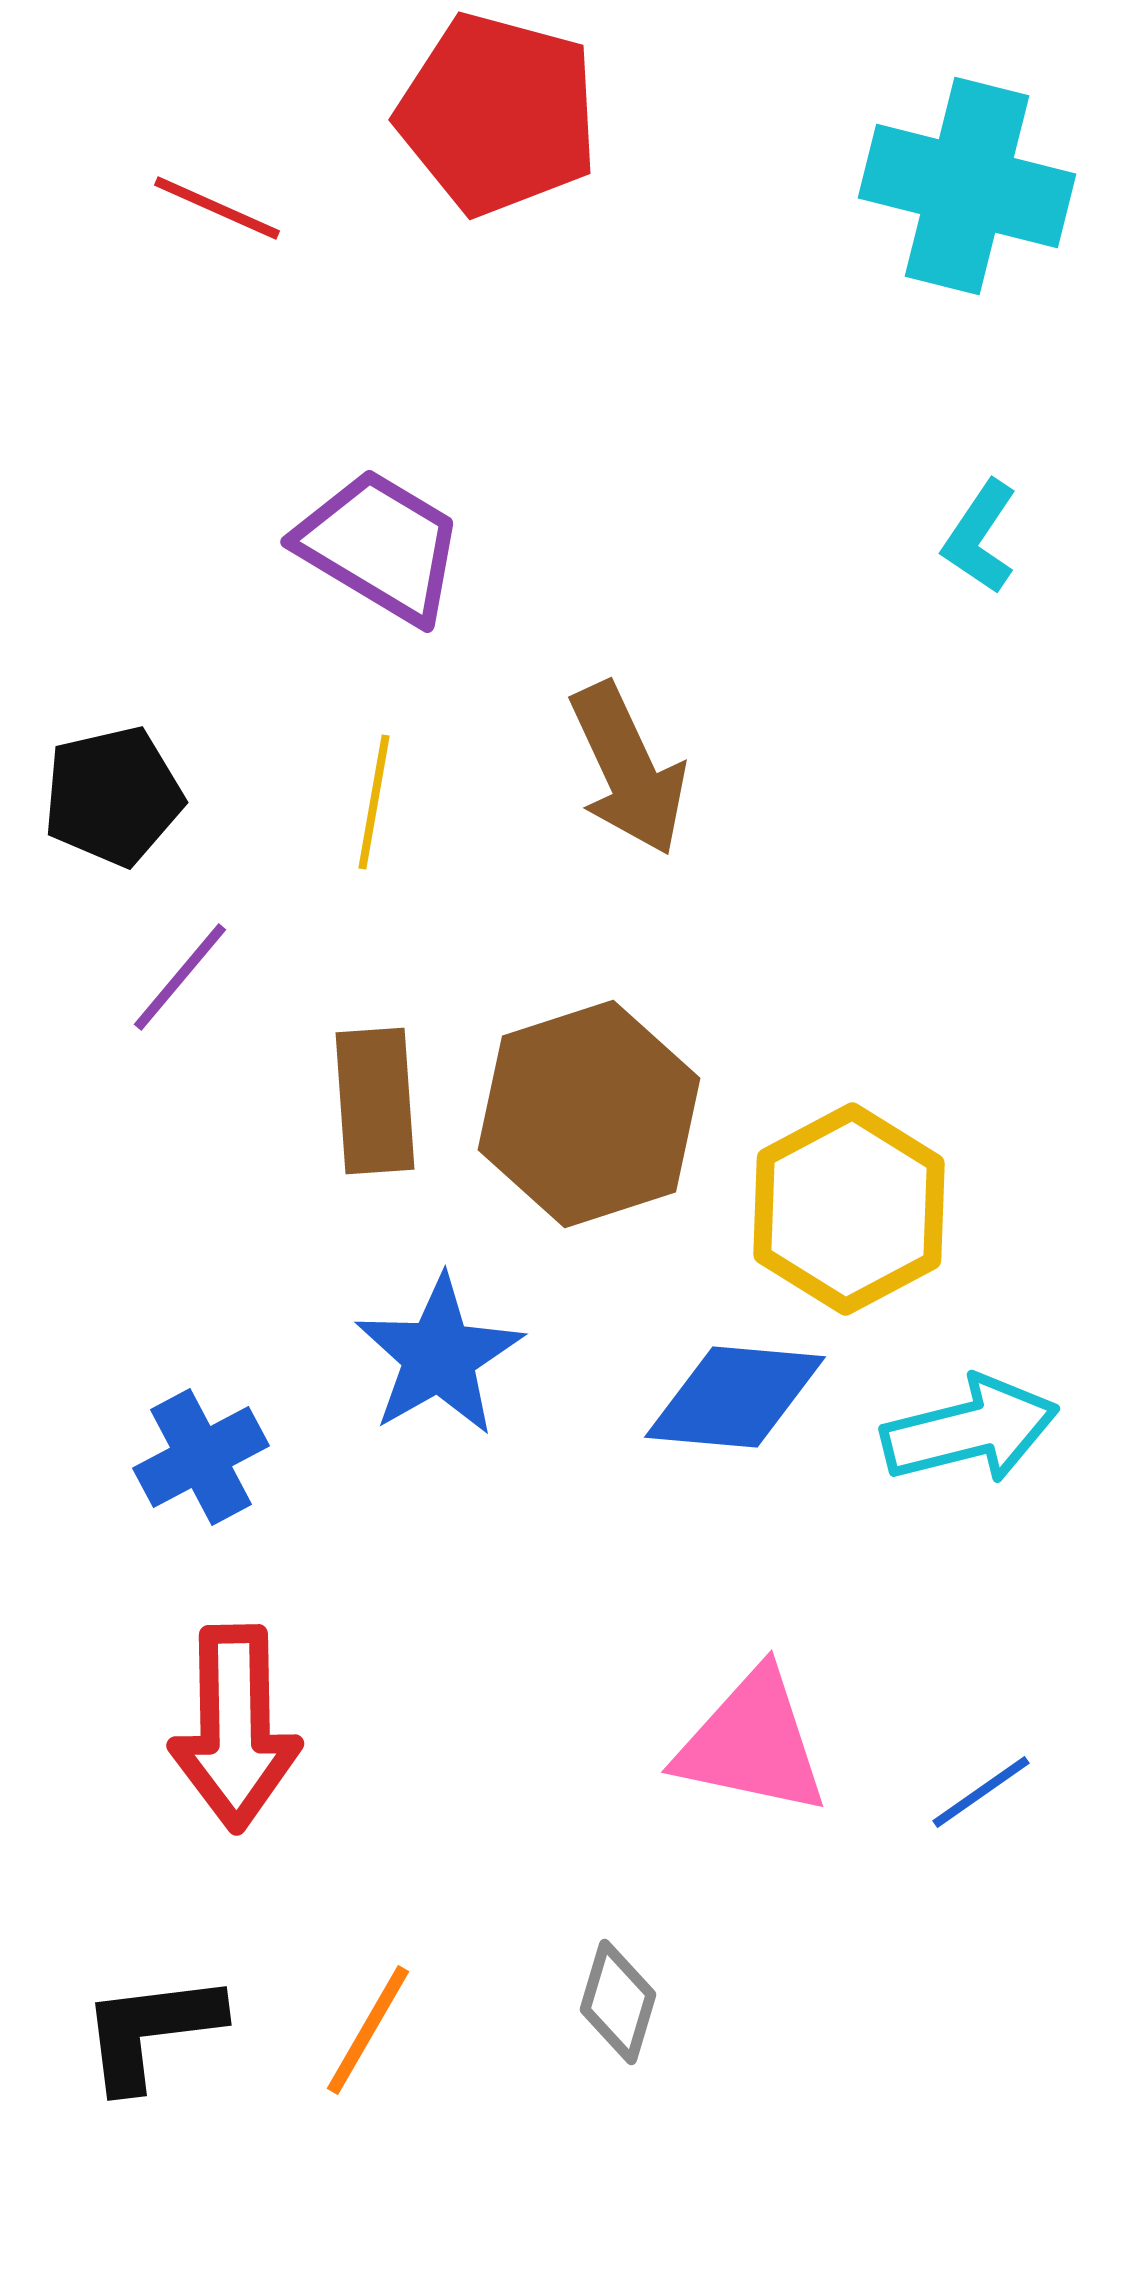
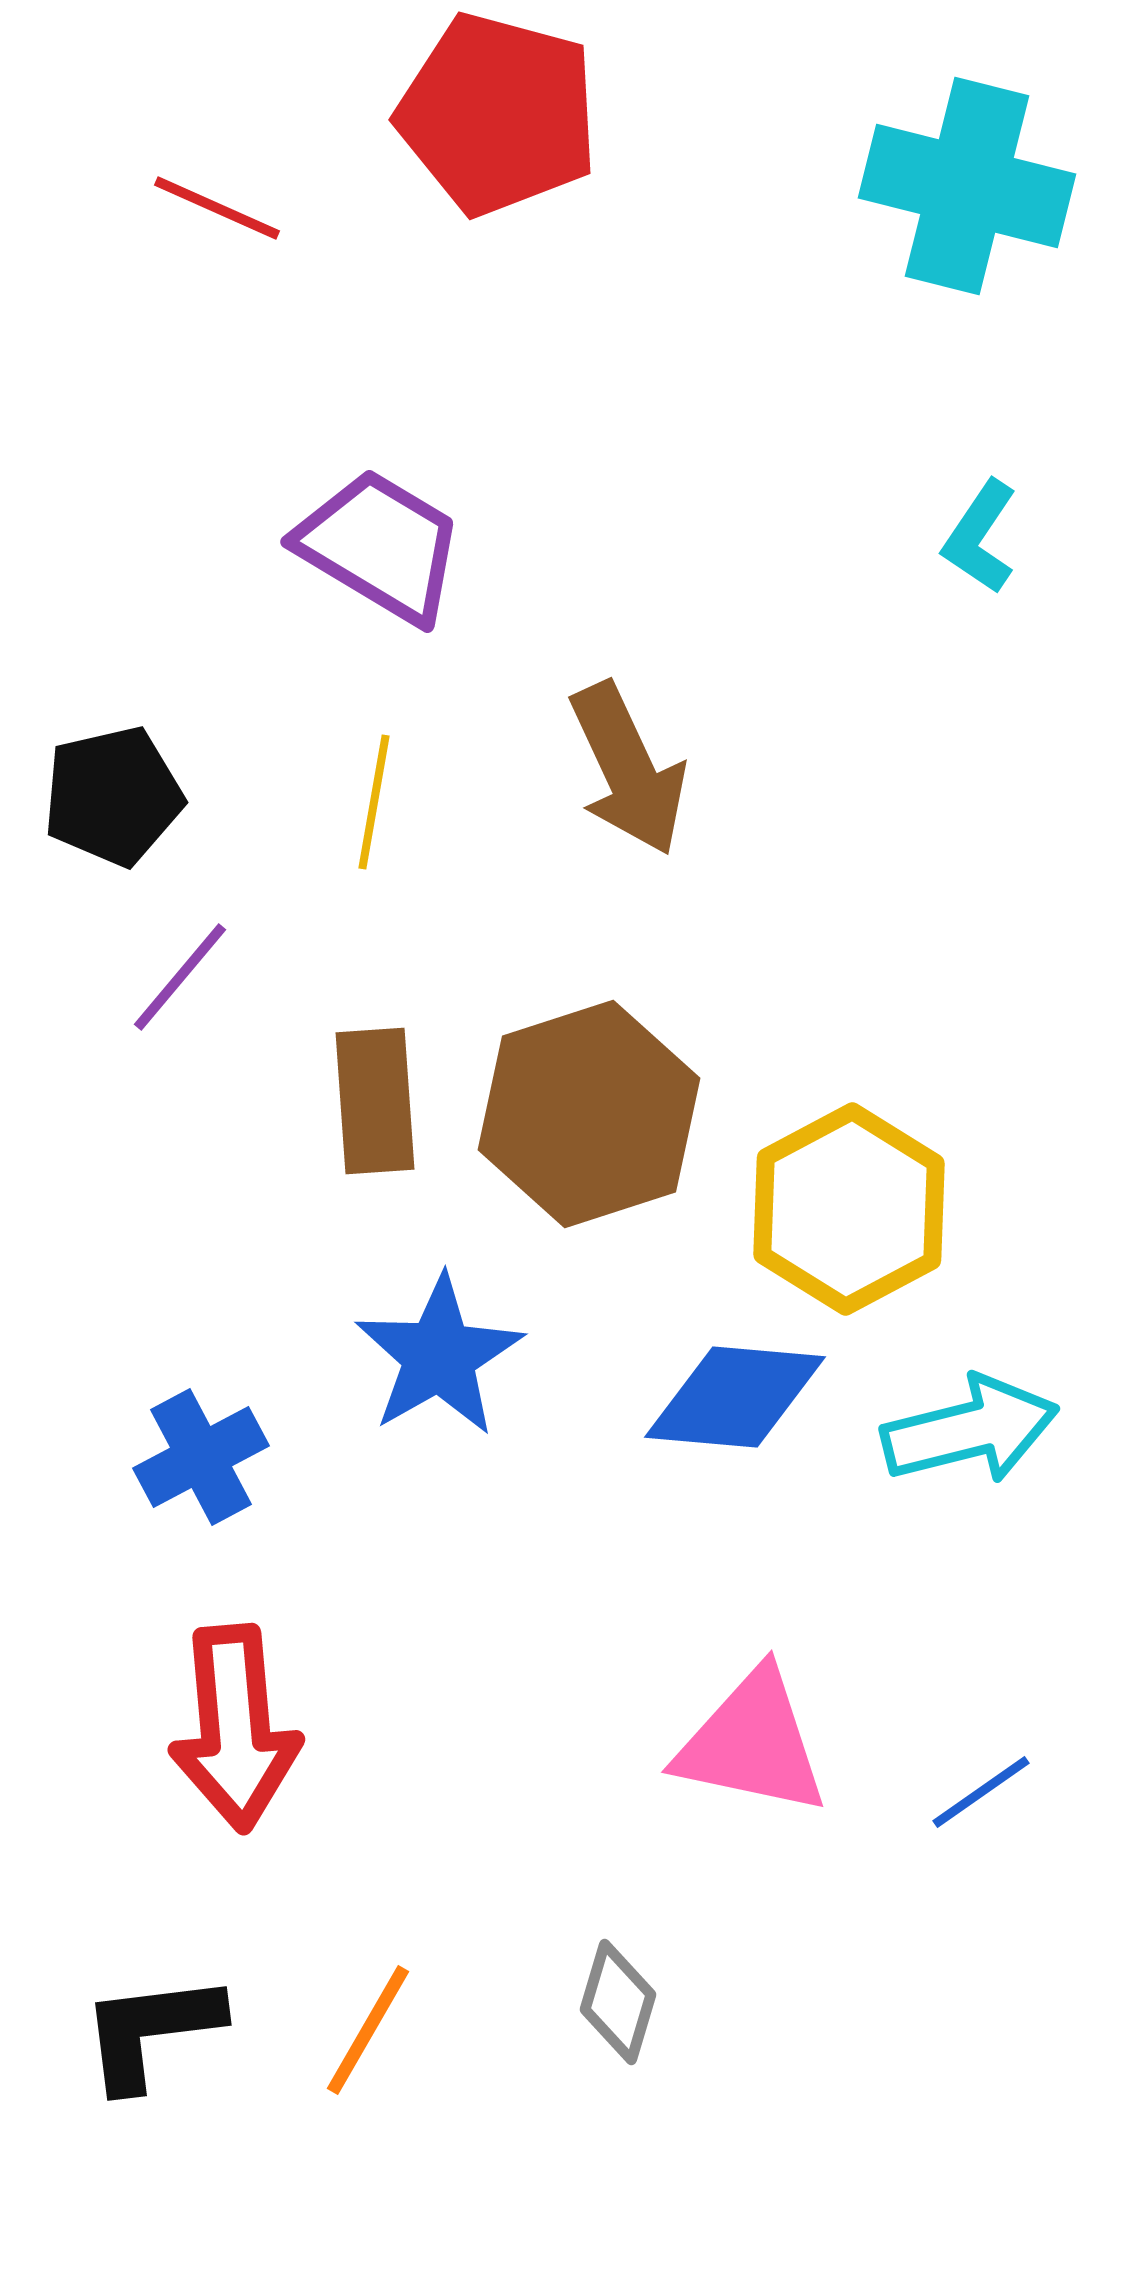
red arrow: rotated 4 degrees counterclockwise
